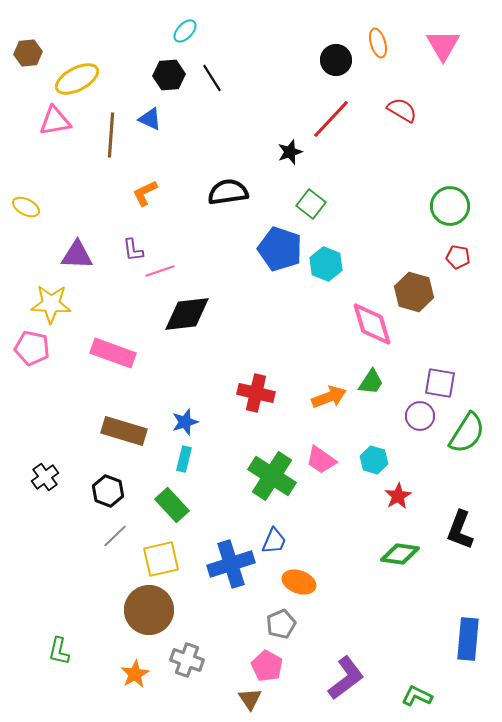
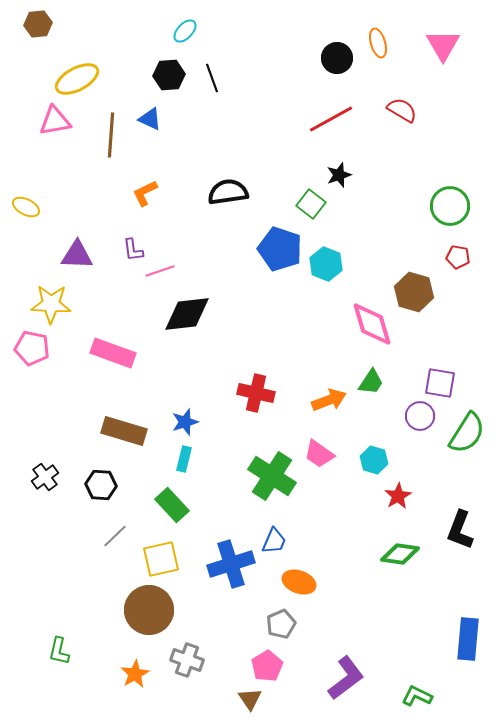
brown hexagon at (28, 53): moved 10 px right, 29 px up
black circle at (336, 60): moved 1 px right, 2 px up
black line at (212, 78): rotated 12 degrees clockwise
red line at (331, 119): rotated 18 degrees clockwise
black star at (290, 152): moved 49 px right, 23 px down
orange arrow at (329, 397): moved 3 px down
pink trapezoid at (321, 460): moved 2 px left, 6 px up
black hexagon at (108, 491): moved 7 px left, 6 px up; rotated 16 degrees counterclockwise
pink pentagon at (267, 666): rotated 12 degrees clockwise
